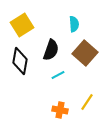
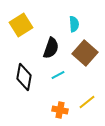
yellow square: moved 1 px left
black semicircle: moved 2 px up
black diamond: moved 4 px right, 16 px down
yellow line: rotated 18 degrees clockwise
